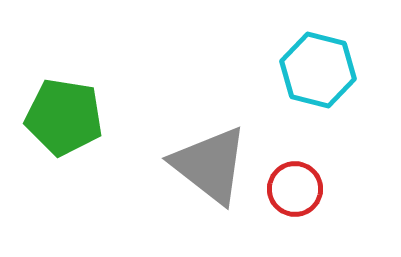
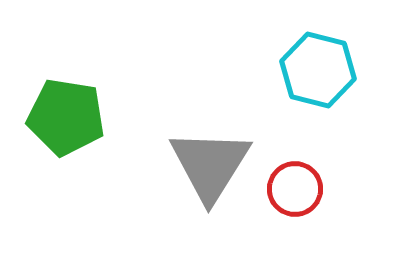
green pentagon: moved 2 px right
gray triangle: rotated 24 degrees clockwise
